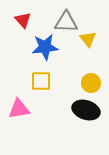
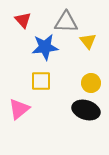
yellow triangle: moved 2 px down
pink triangle: rotated 30 degrees counterclockwise
